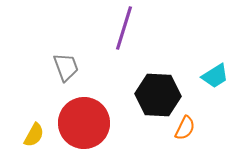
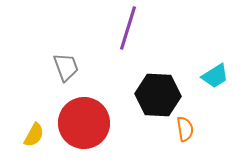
purple line: moved 4 px right
orange semicircle: moved 1 px down; rotated 35 degrees counterclockwise
